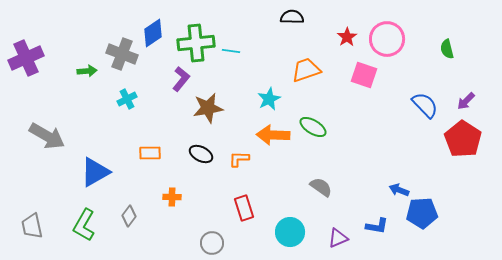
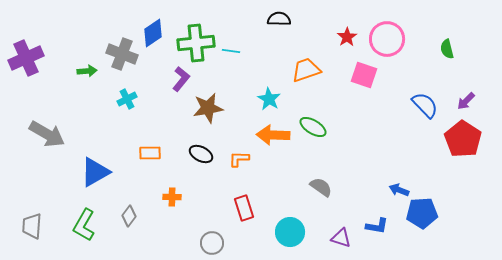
black semicircle: moved 13 px left, 2 px down
cyan star: rotated 15 degrees counterclockwise
gray arrow: moved 2 px up
gray trapezoid: rotated 16 degrees clockwise
purple triangle: moved 3 px right; rotated 40 degrees clockwise
